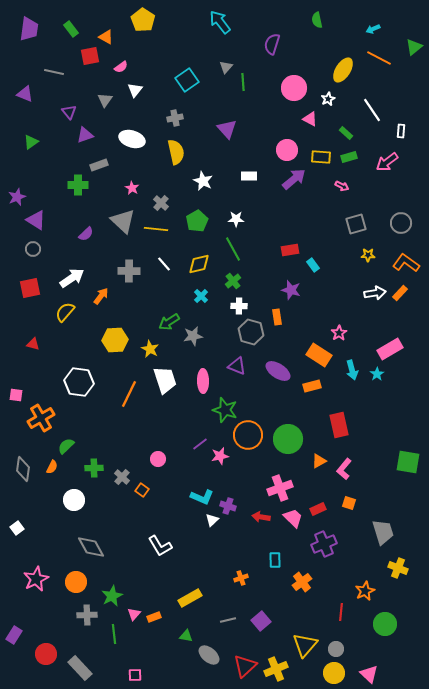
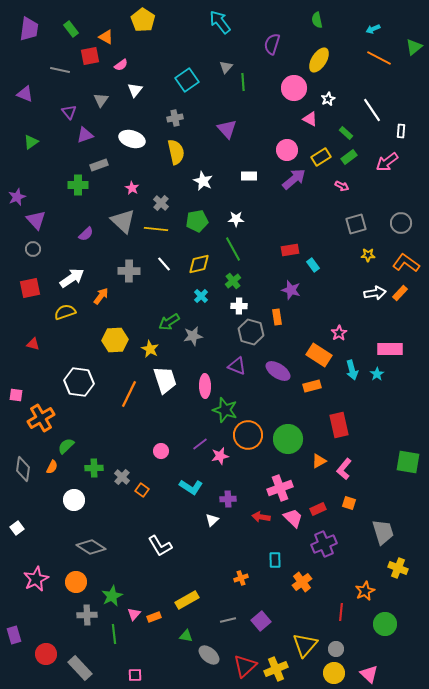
pink semicircle at (121, 67): moved 2 px up
yellow ellipse at (343, 70): moved 24 px left, 10 px up
gray line at (54, 72): moved 6 px right, 2 px up
gray triangle at (105, 100): moved 4 px left
yellow rectangle at (321, 157): rotated 36 degrees counterclockwise
green rectangle at (349, 157): rotated 21 degrees counterclockwise
purple triangle at (36, 220): rotated 15 degrees clockwise
green pentagon at (197, 221): rotated 20 degrees clockwise
yellow semicircle at (65, 312): rotated 30 degrees clockwise
pink rectangle at (390, 349): rotated 30 degrees clockwise
pink ellipse at (203, 381): moved 2 px right, 5 px down
pink circle at (158, 459): moved 3 px right, 8 px up
cyan L-shape at (202, 497): moved 11 px left, 10 px up; rotated 10 degrees clockwise
purple cross at (228, 506): moved 7 px up; rotated 21 degrees counterclockwise
gray diamond at (91, 547): rotated 28 degrees counterclockwise
yellow rectangle at (190, 598): moved 3 px left, 2 px down
purple rectangle at (14, 635): rotated 48 degrees counterclockwise
